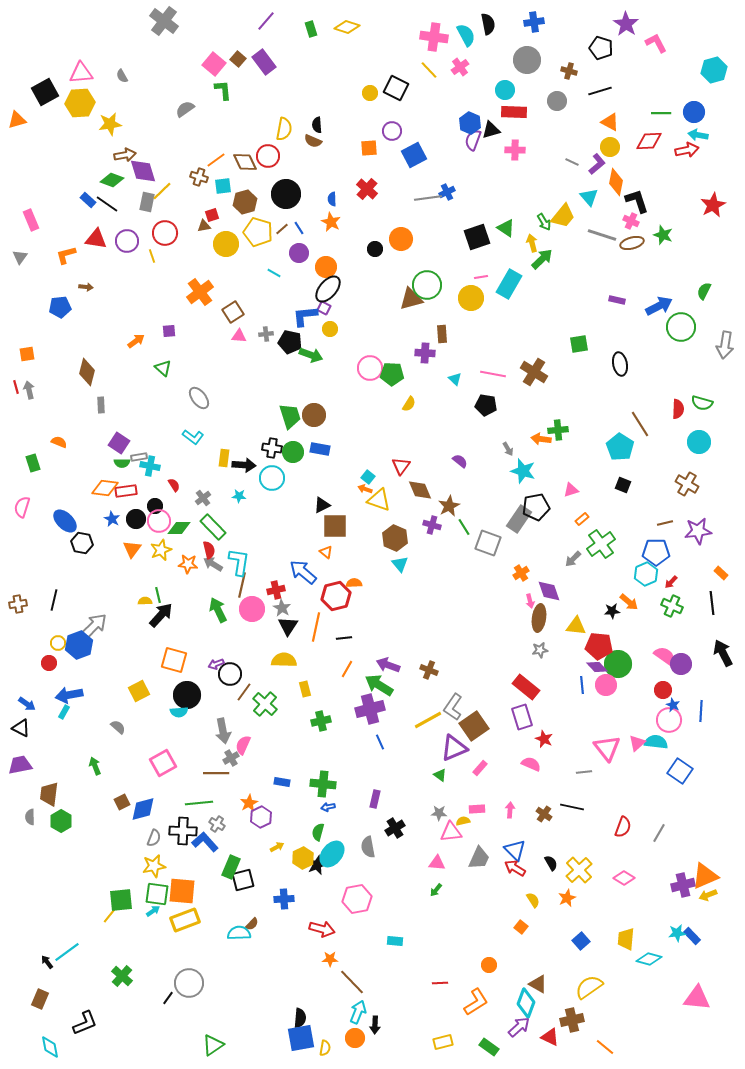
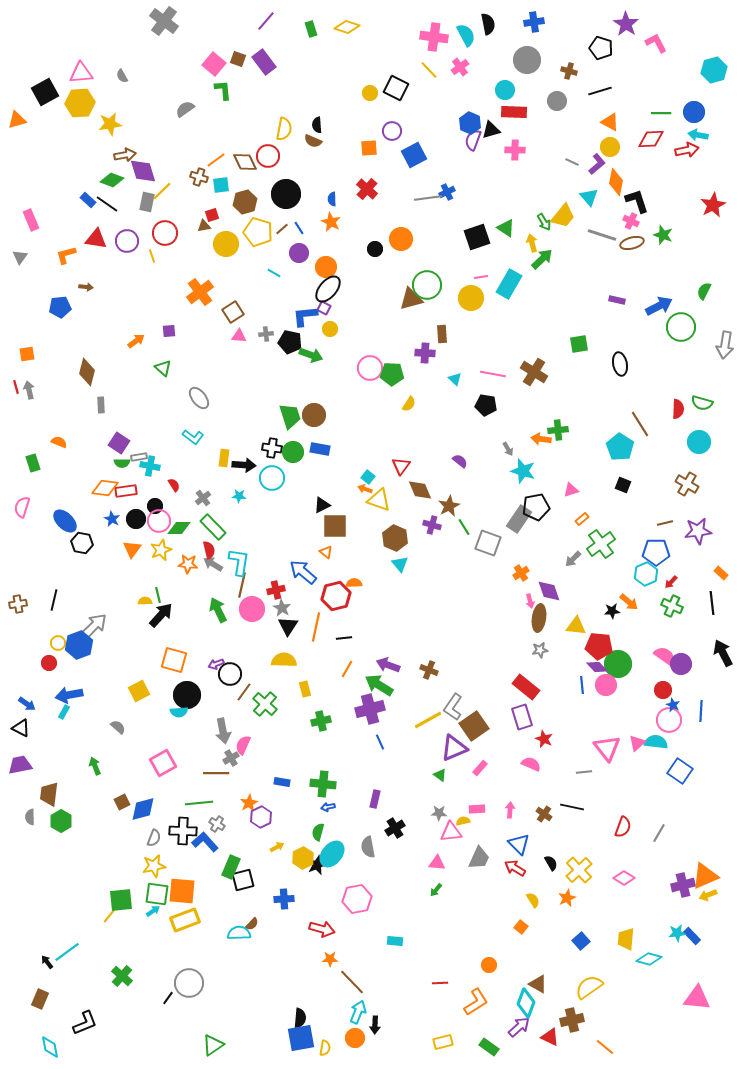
brown square at (238, 59): rotated 21 degrees counterclockwise
red diamond at (649, 141): moved 2 px right, 2 px up
cyan square at (223, 186): moved 2 px left, 1 px up
blue triangle at (515, 850): moved 4 px right, 6 px up
